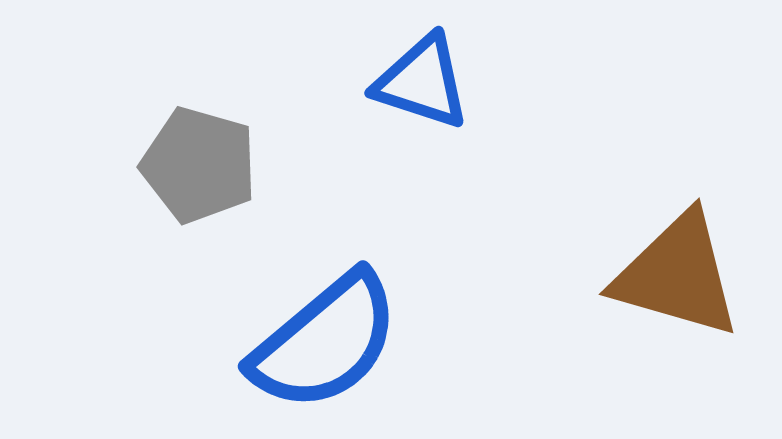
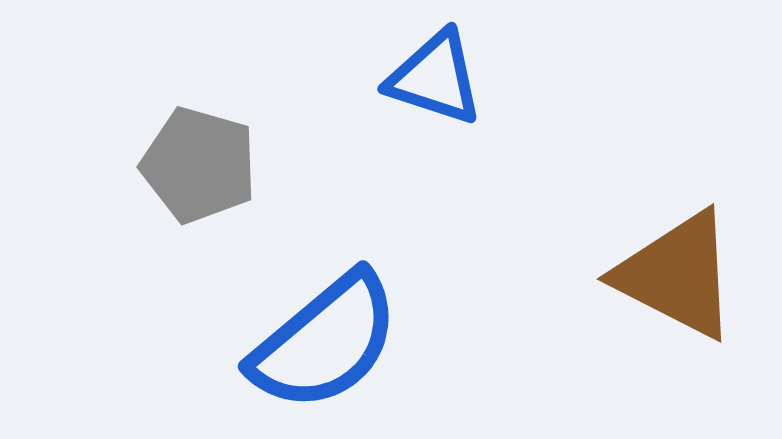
blue triangle: moved 13 px right, 4 px up
brown triangle: rotated 11 degrees clockwise
